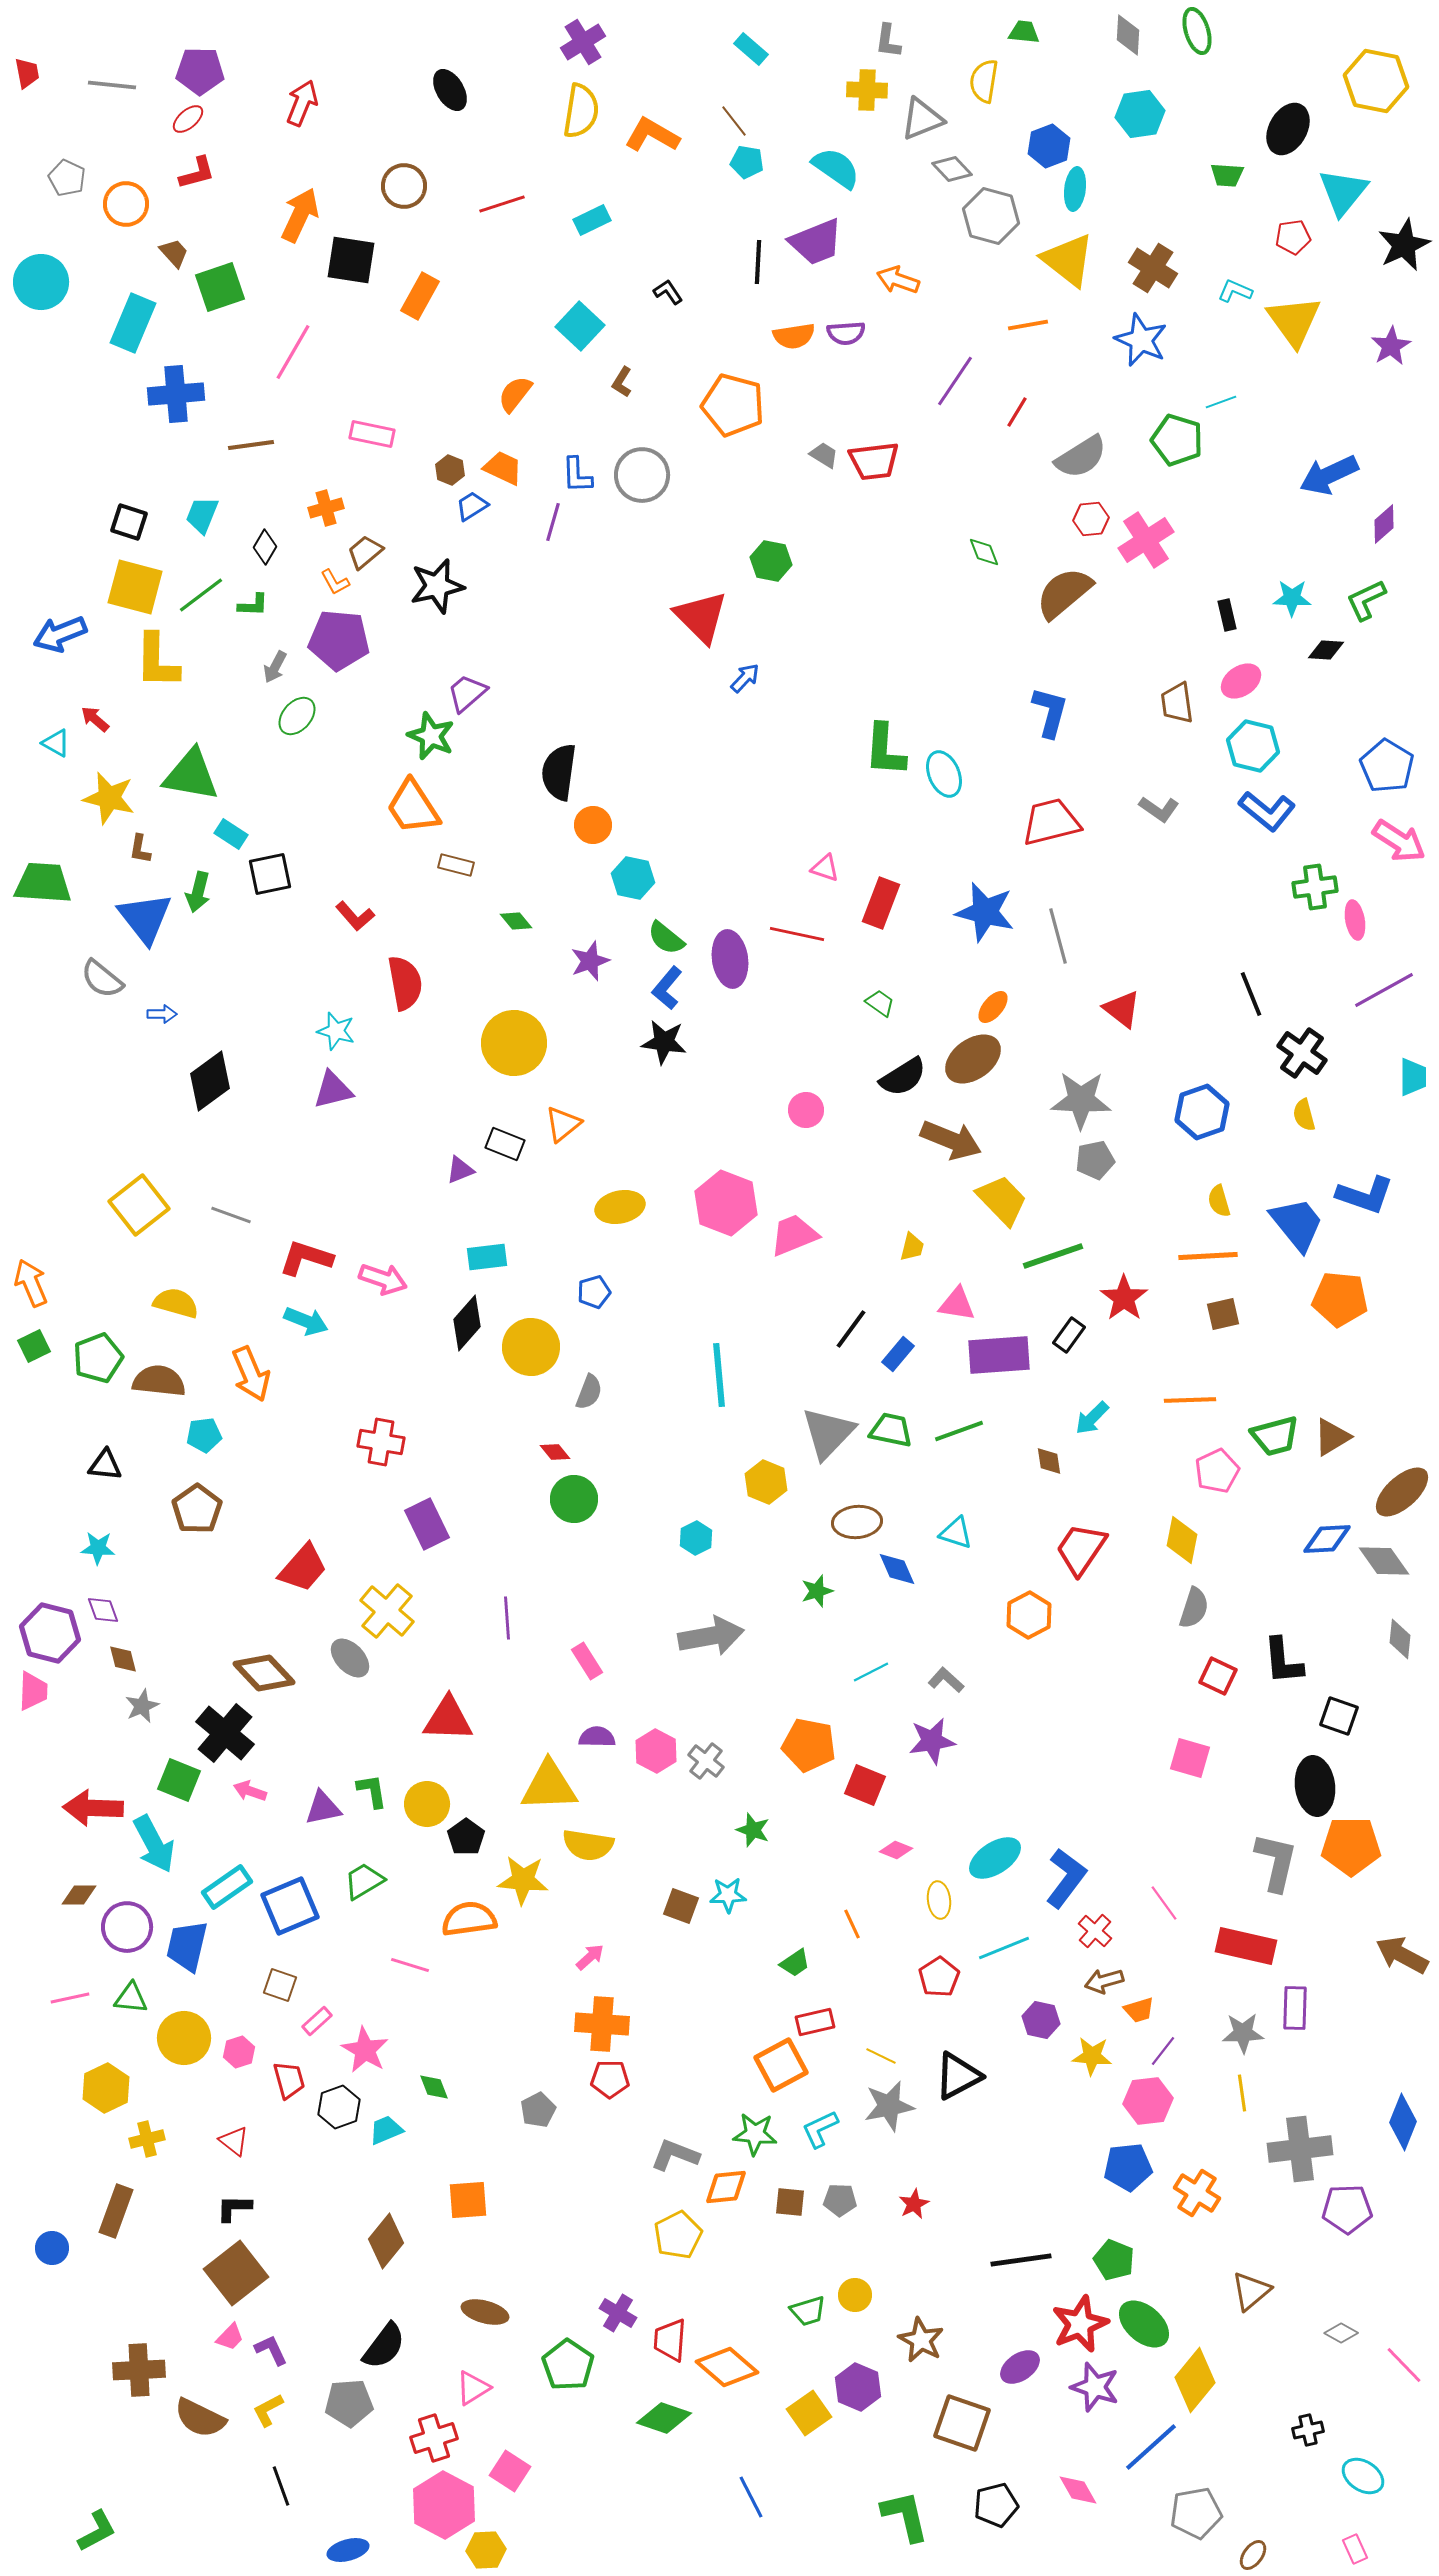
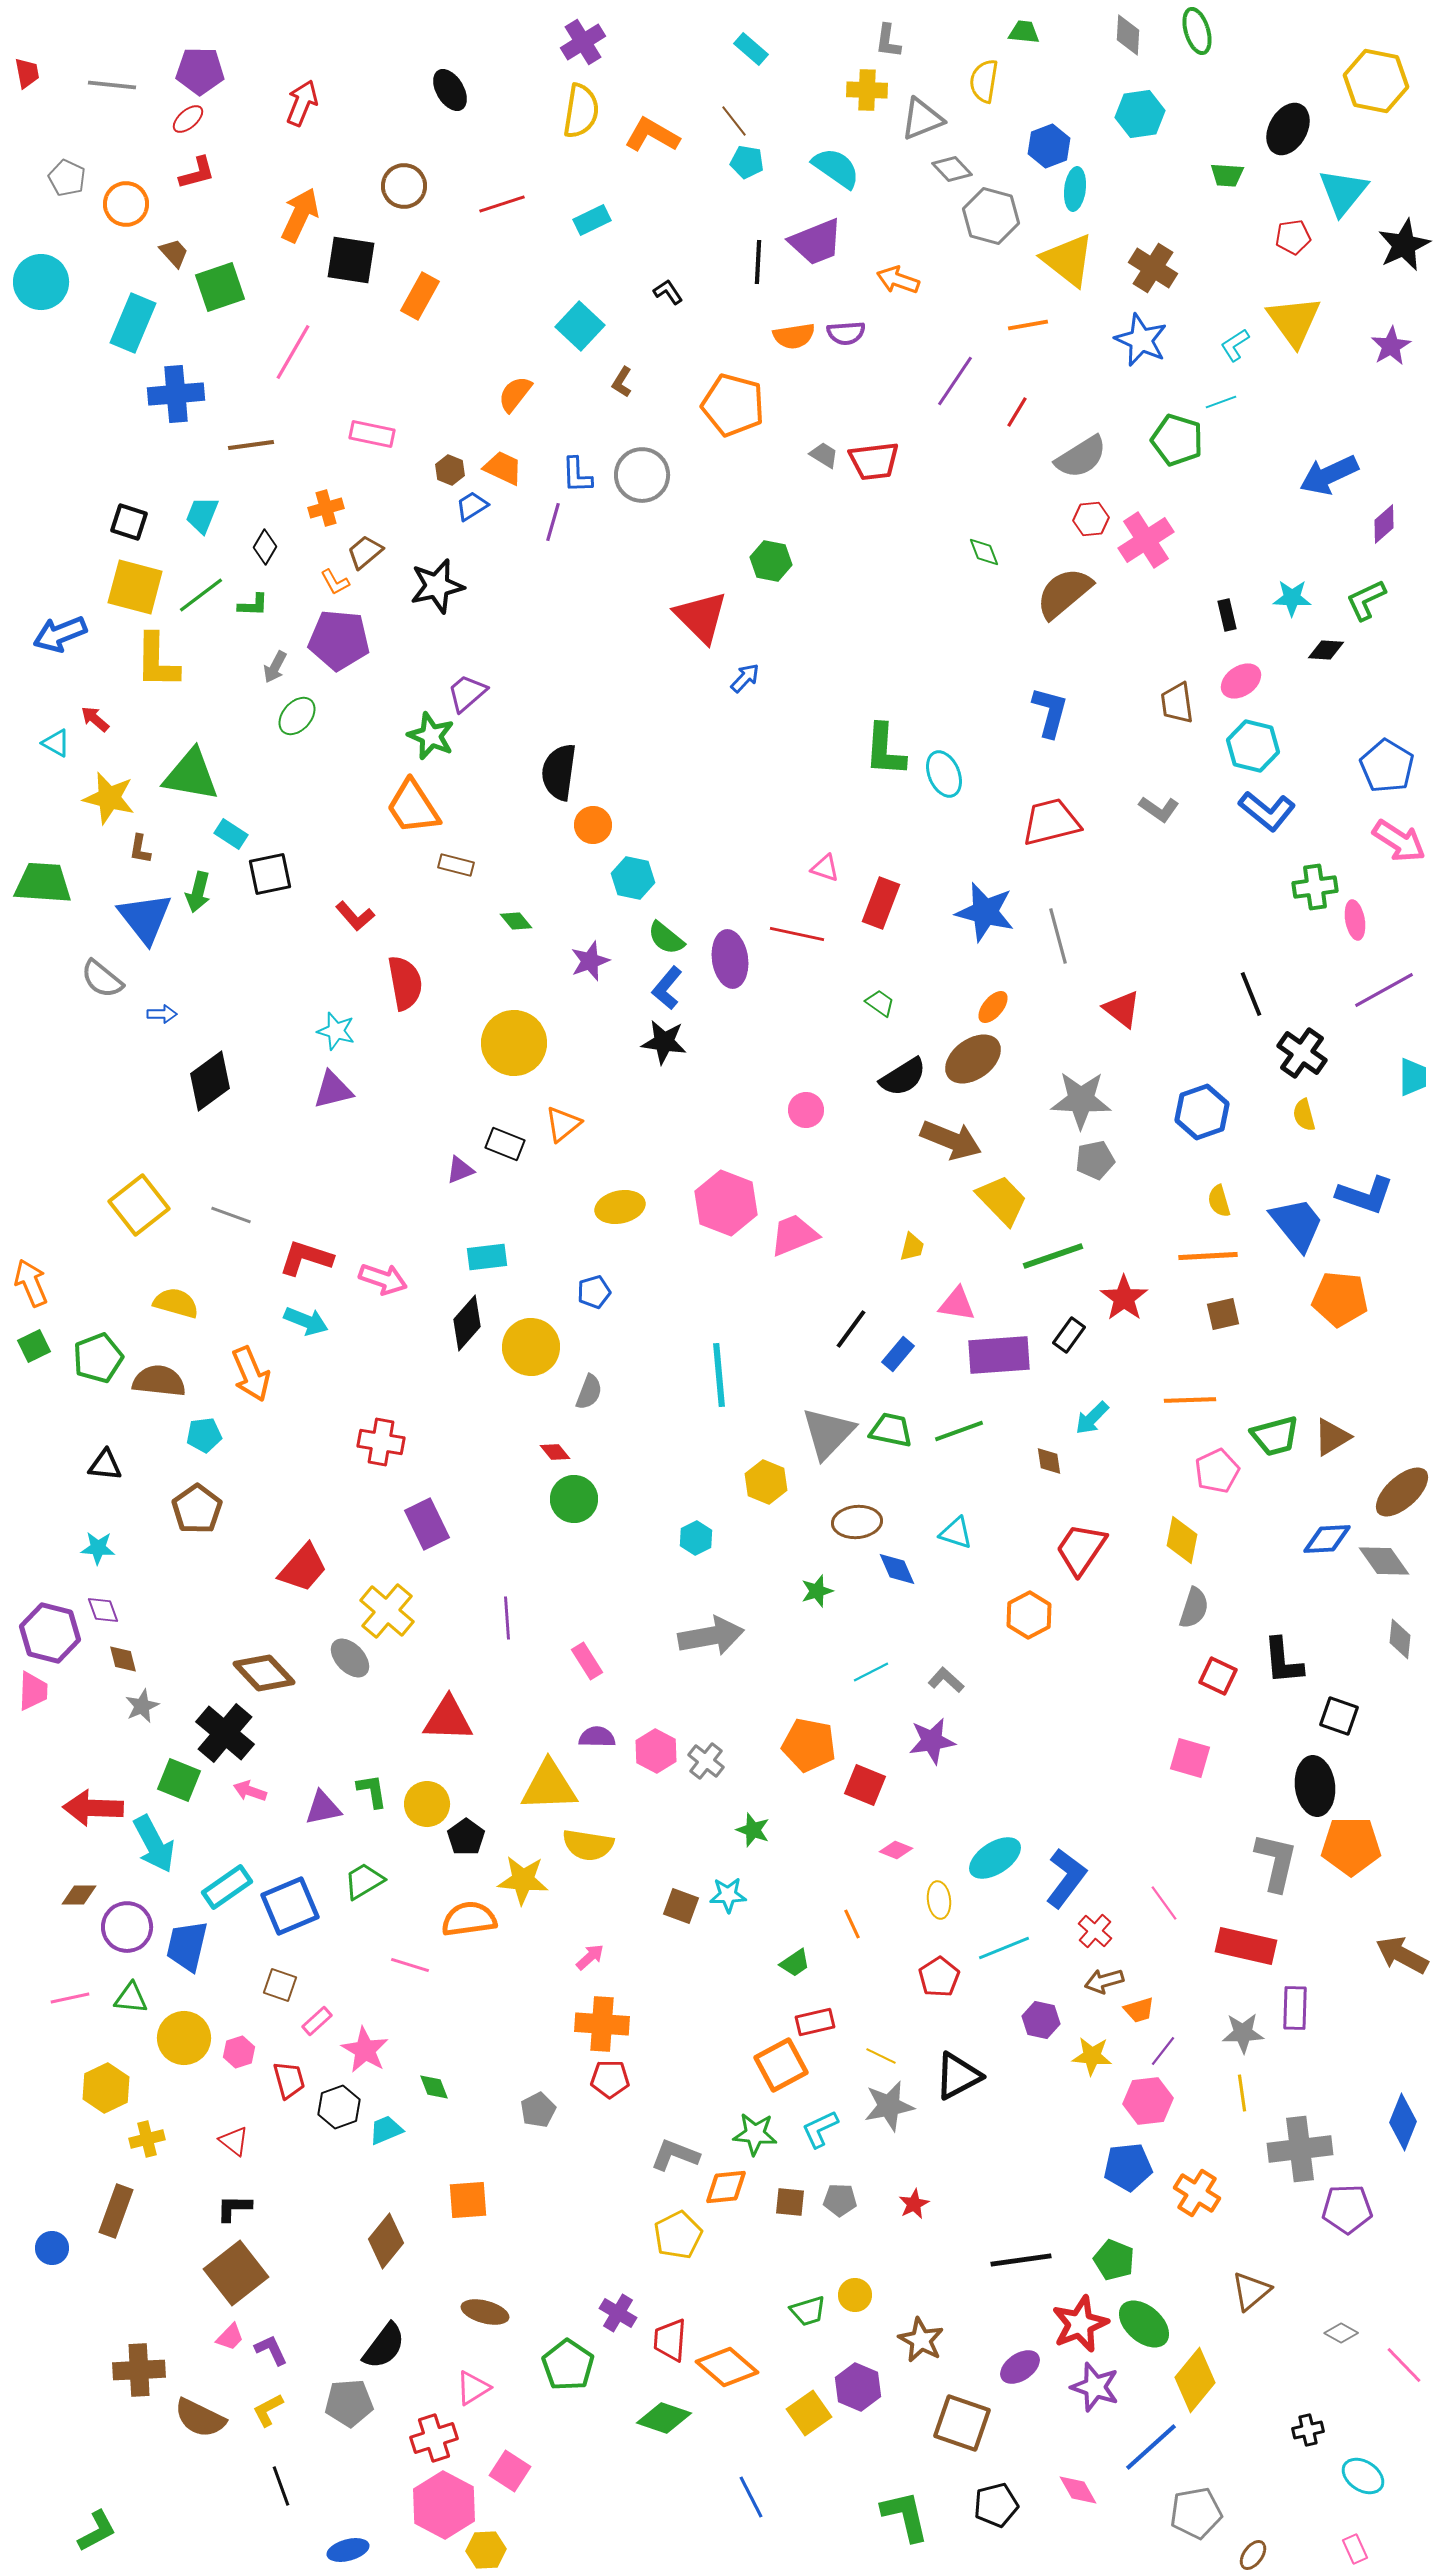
cyan L-shape at (1235, 291): moved 54 px down; rotated 56 degrees counterclockwise
